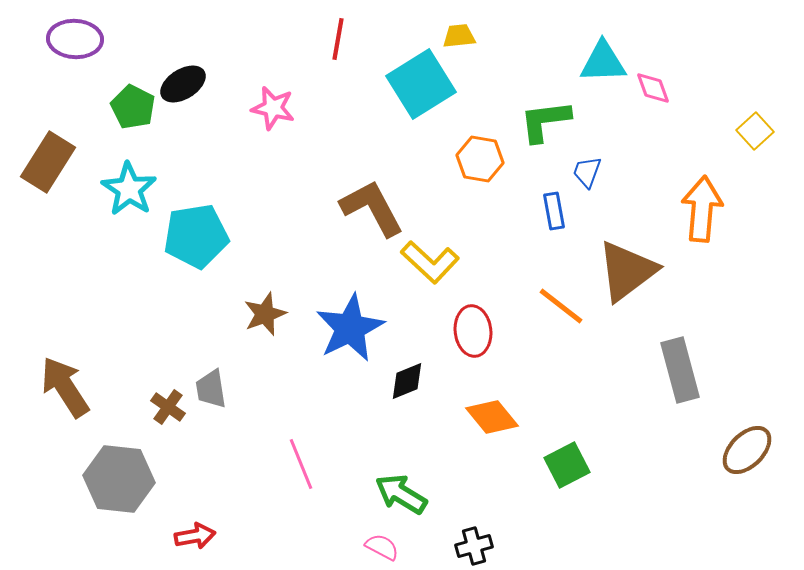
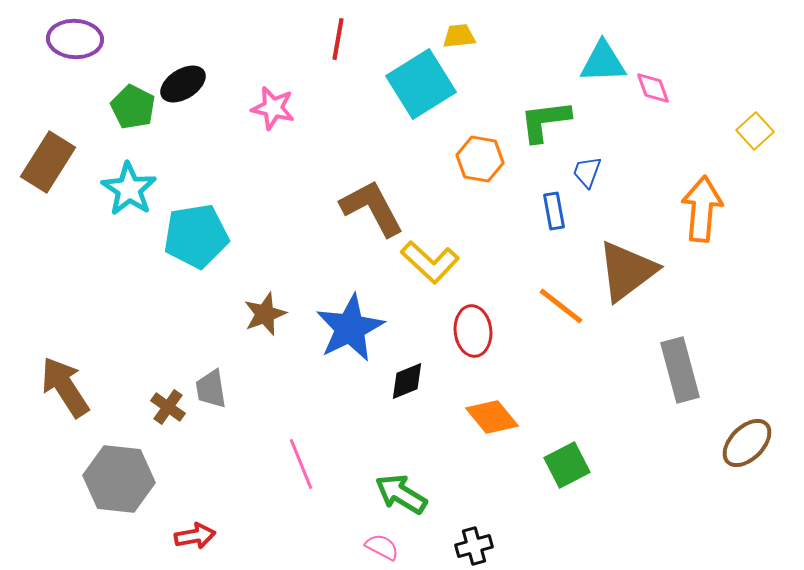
brown ellipse: moved 7 px up
